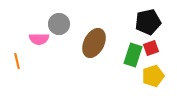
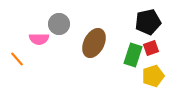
orange line: moved 2 px up; rotated 28 degrees counterclockwise
